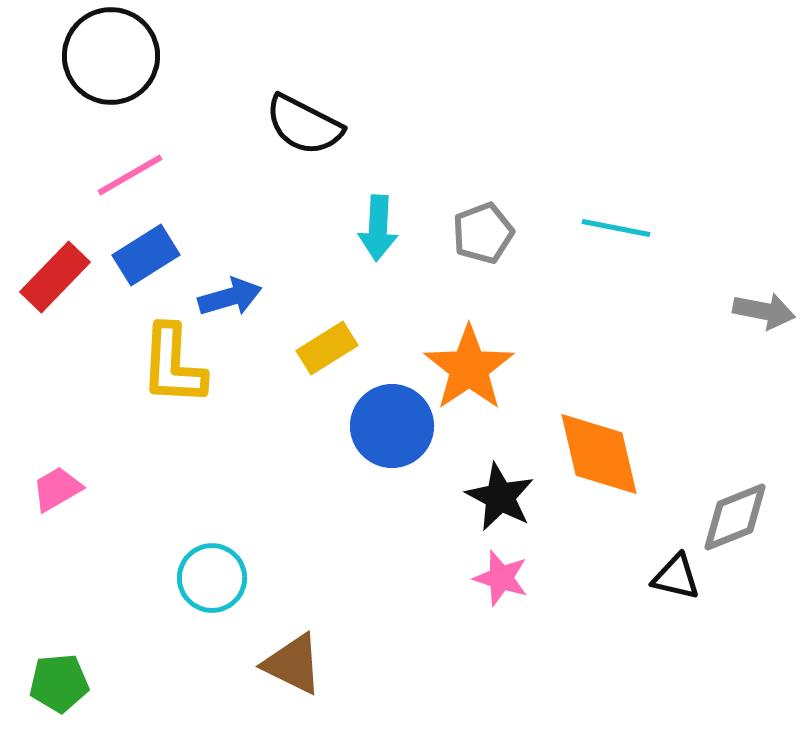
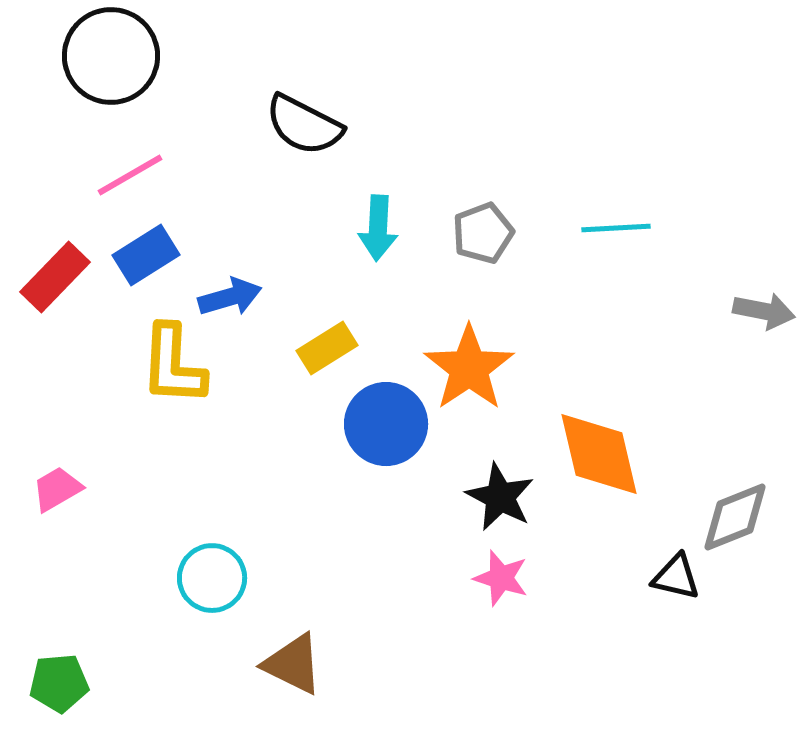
cyan line: rotated 14 degrees counterclockwise
blue circle: moved 6 px left, 2 px up
